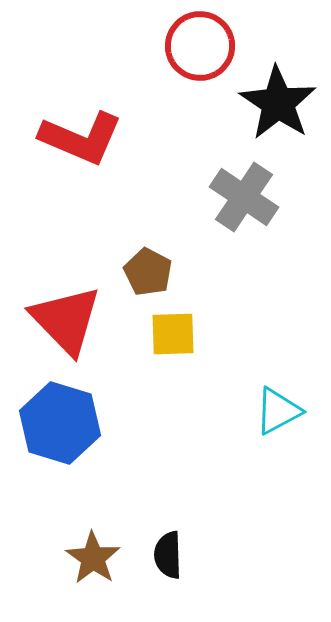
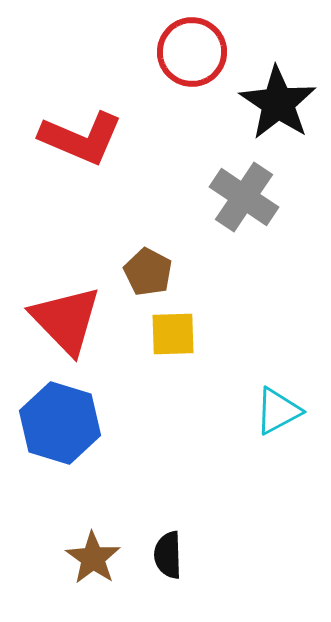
red circle: moved 8 px left, 6 px down
